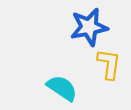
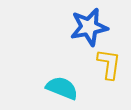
cyan semicircle: rotated 12 degrees counterclockwise
